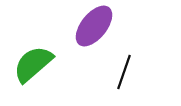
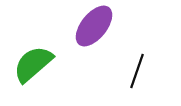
black line: moved 13 px right, 1 px up
